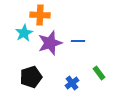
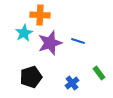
blue line: rotated 16 degrees clockwise
